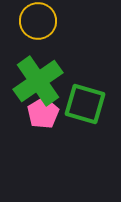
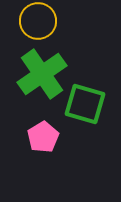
green cross: moved 4 px right, 7 px up
pink pentagon: moved 24 px down
